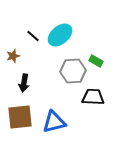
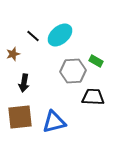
brown star: moved 2 px up
